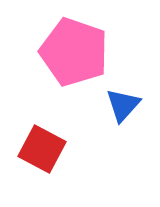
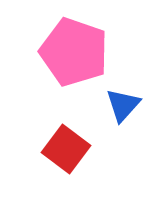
red square: moved 24 px right; rotated 9 degrees clockwise
